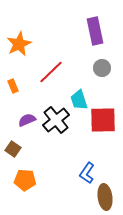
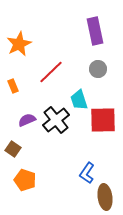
gray circle: moved 4 px left, 1 px down
orange pentagon: rotated 15 degrees clockwise
